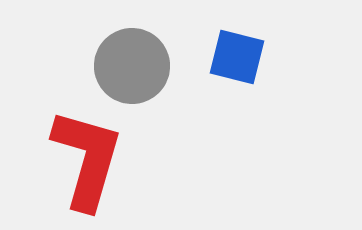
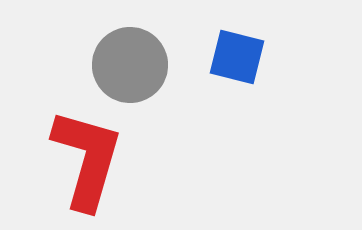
gray circle: moved 2 px left, 1 px up
